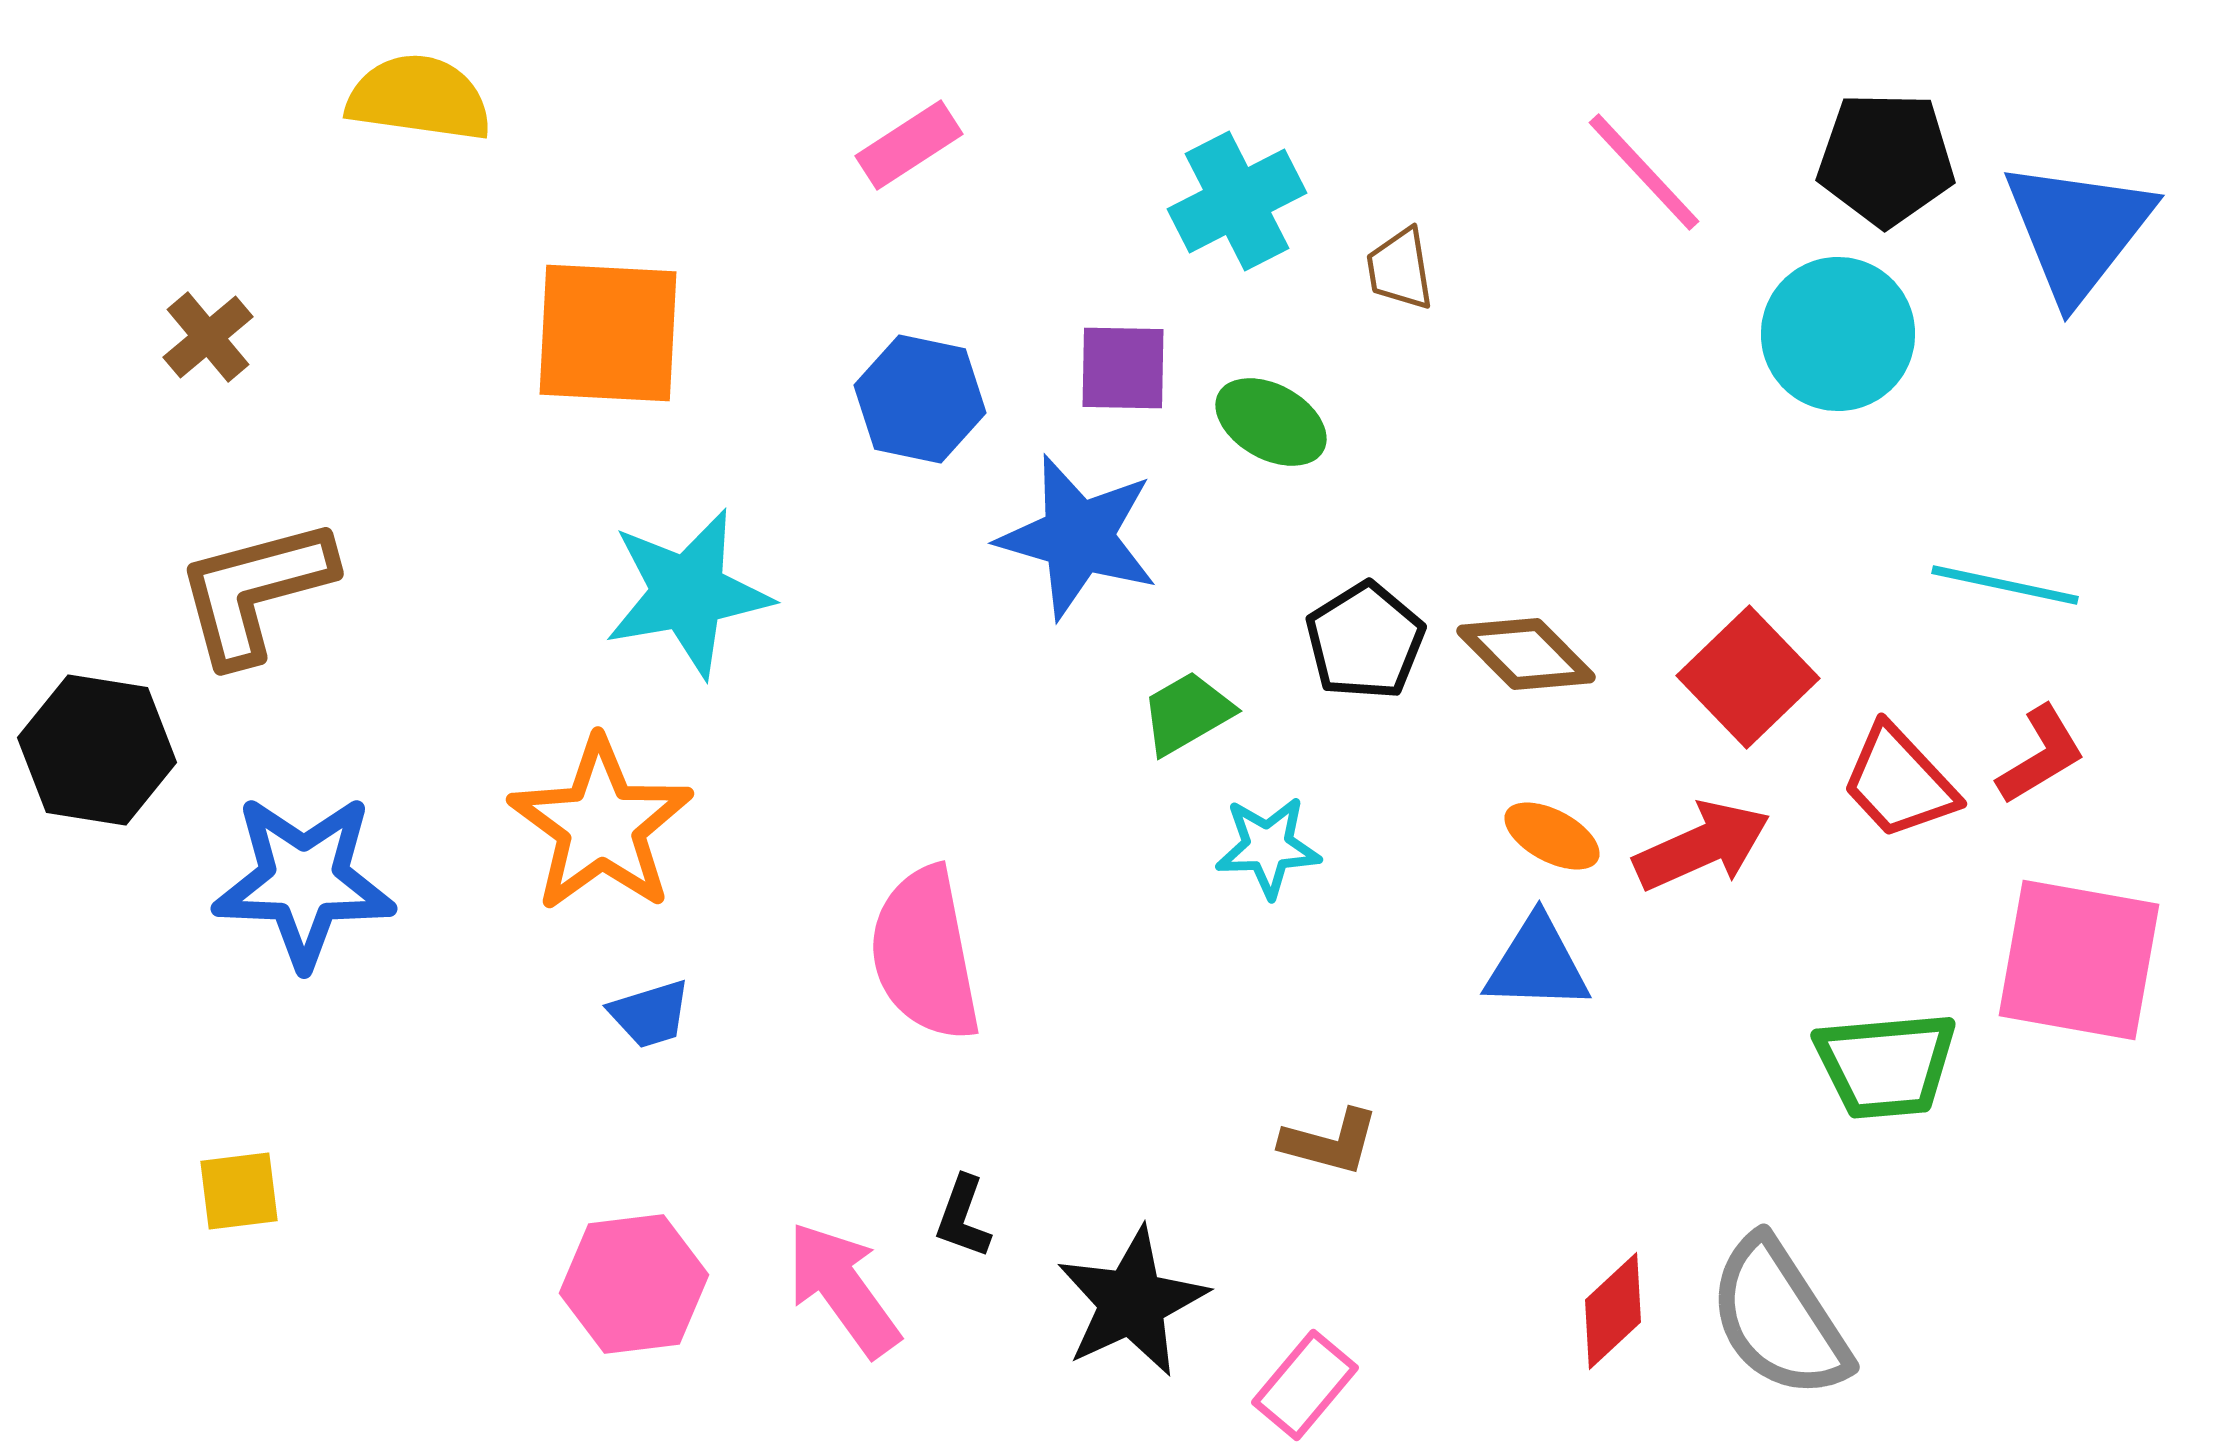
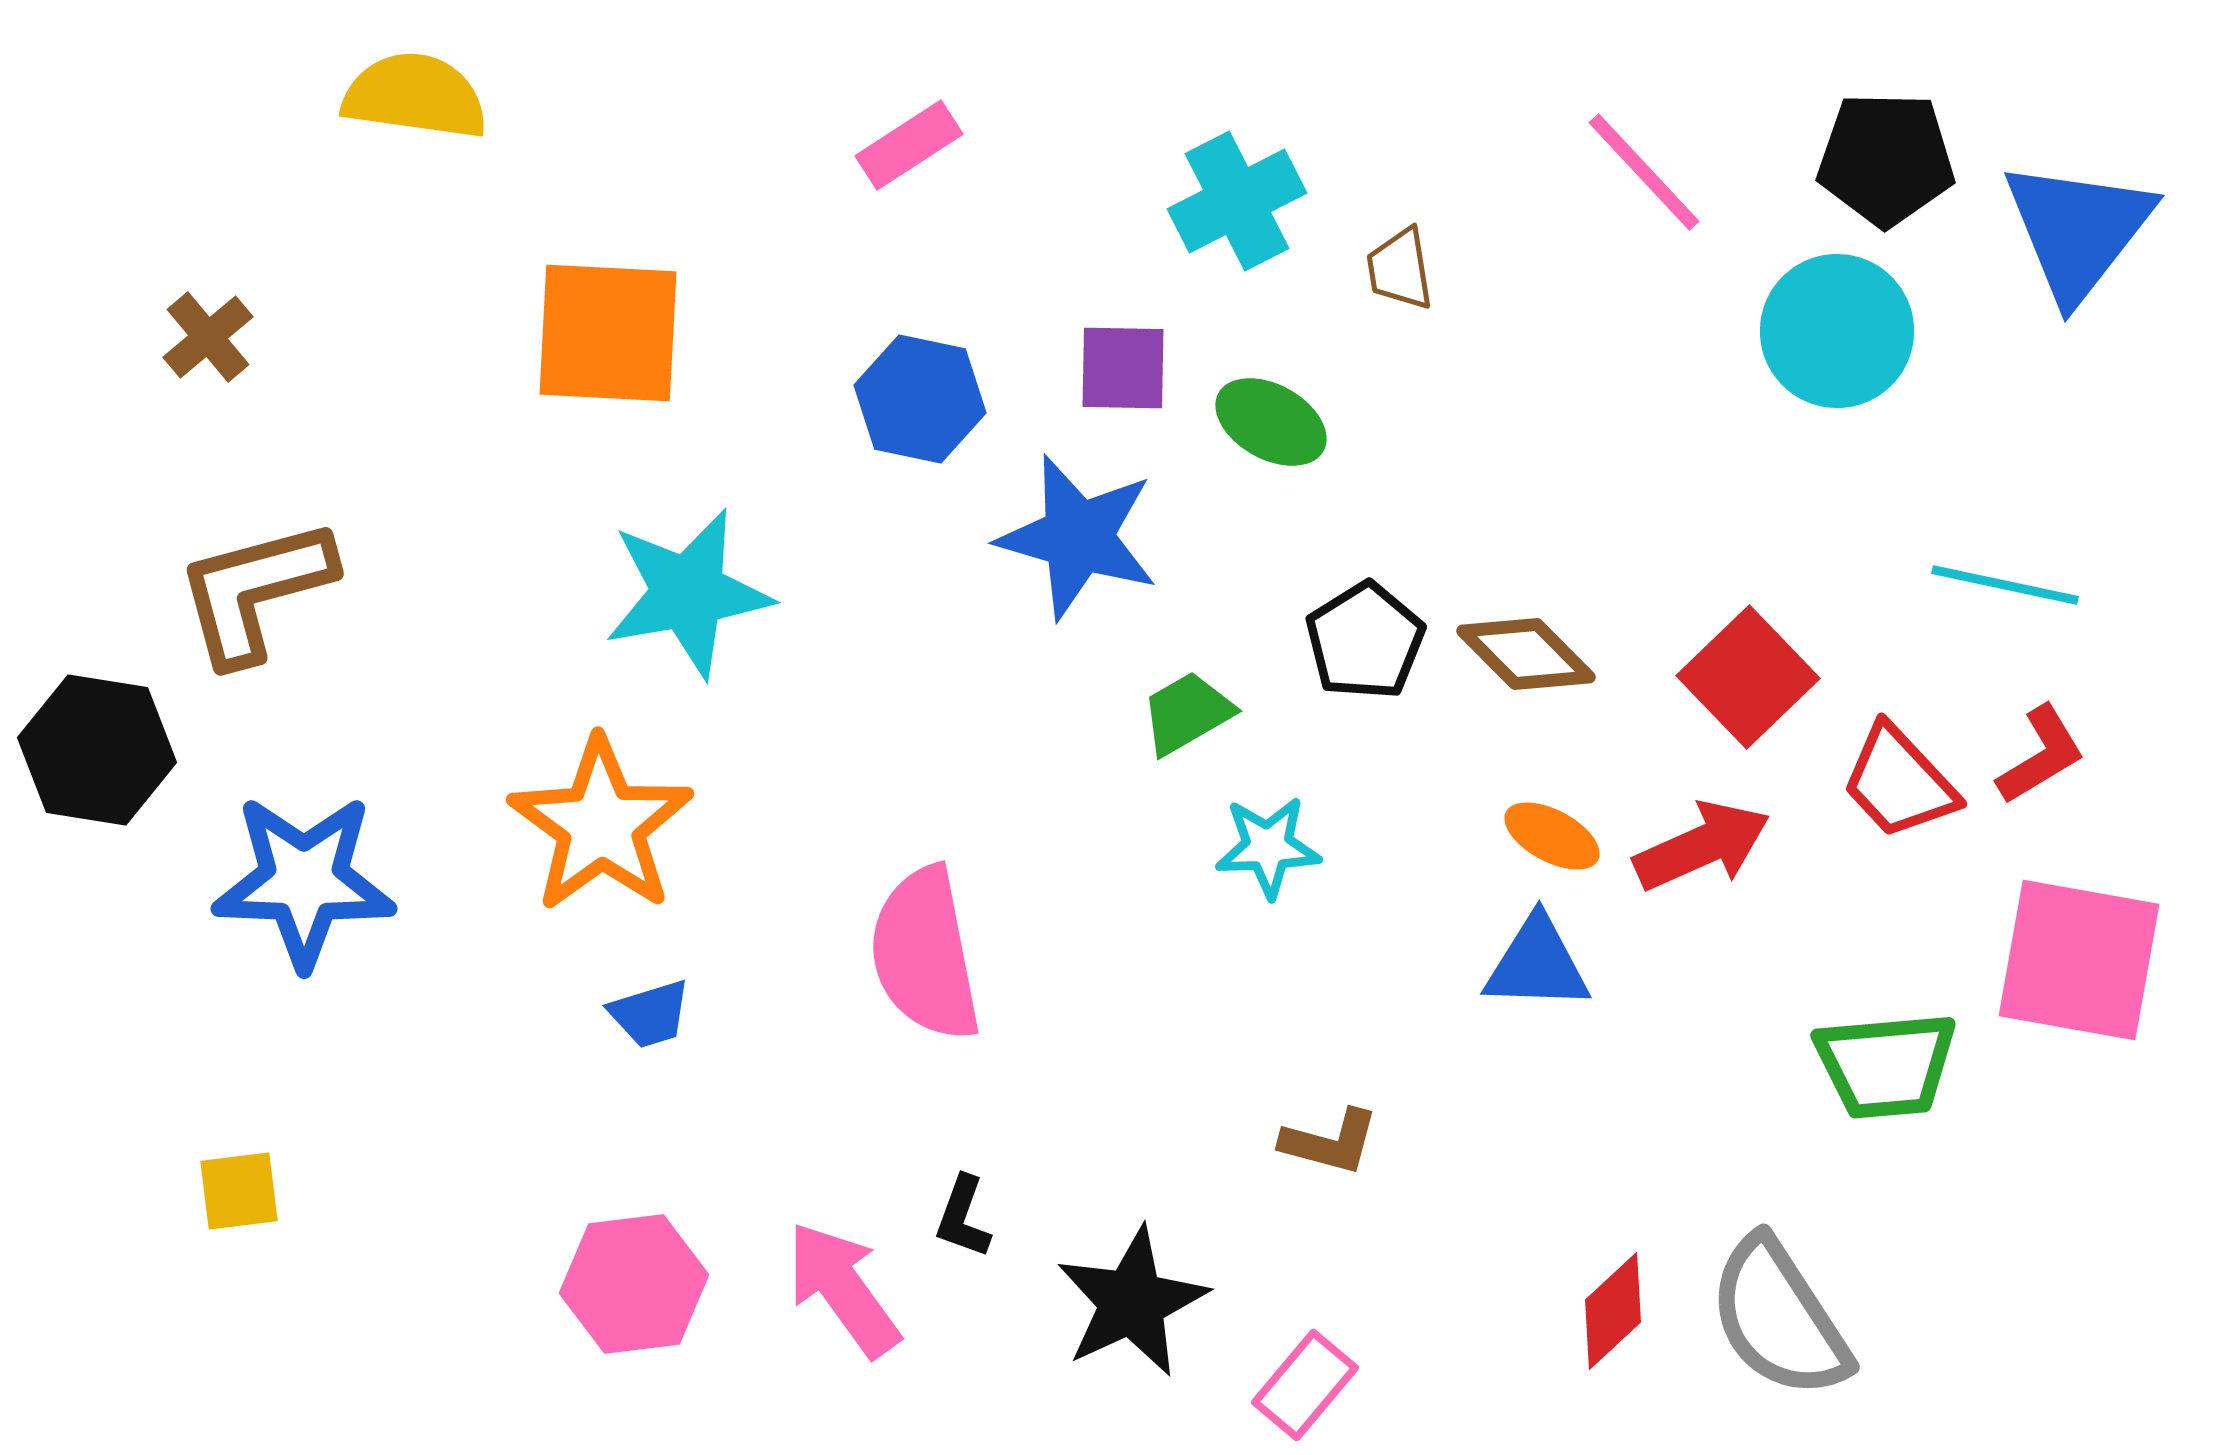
yellow semicircle at (419, 98): moved 4 px left, 2 px up
cyan circle at (1838, 334): moved 1 px left, 3 px up
